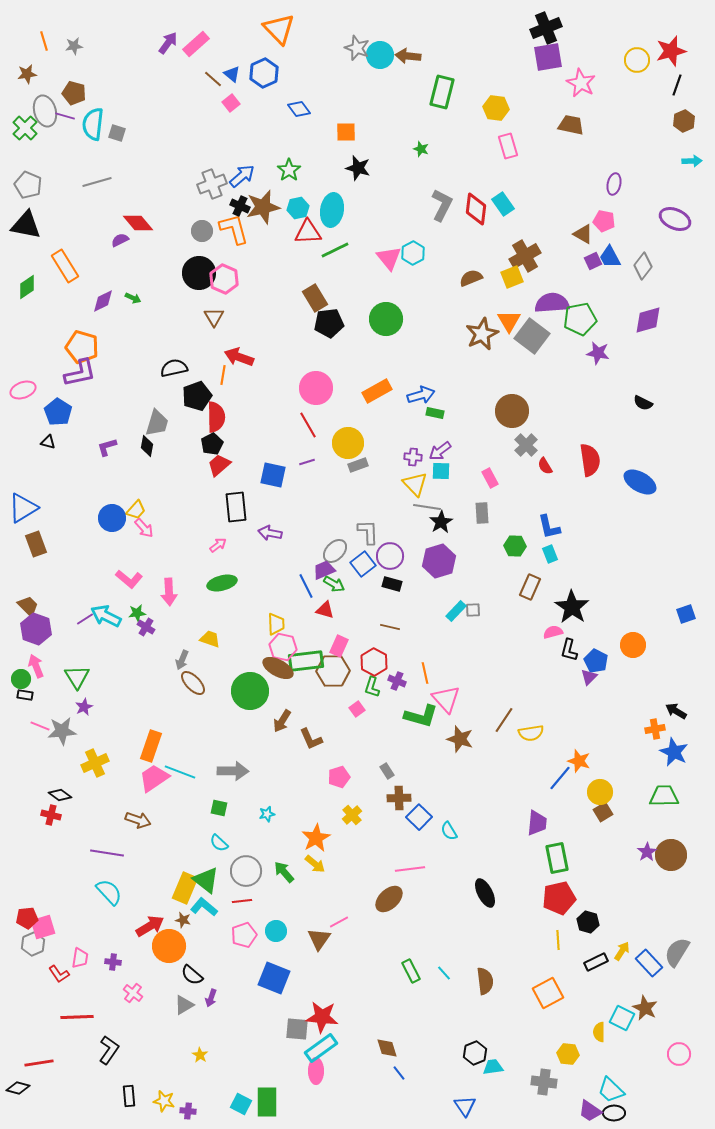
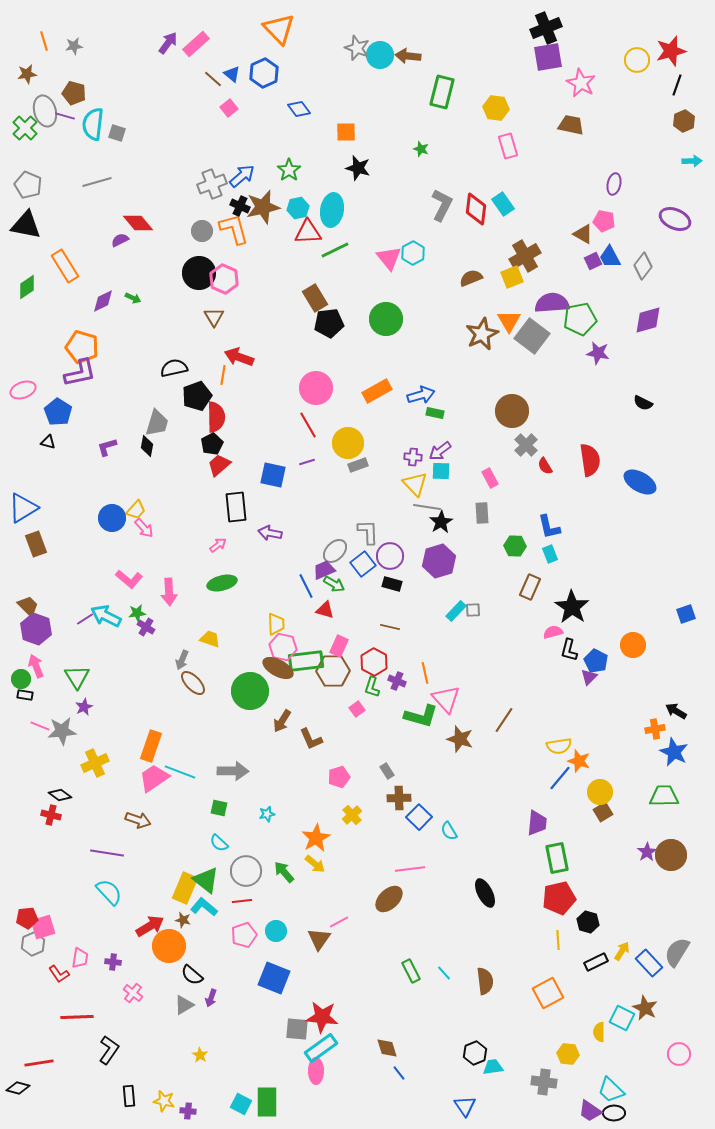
pink square at (231, 103): moved 2 px left, 5 px down
yellow semicircle at (531, 733): moved 28 px right, 13 px down
